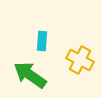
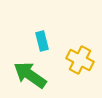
cyan rectangle: rotated 18 degrees counterclockwise
